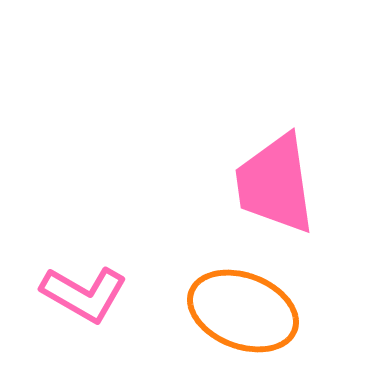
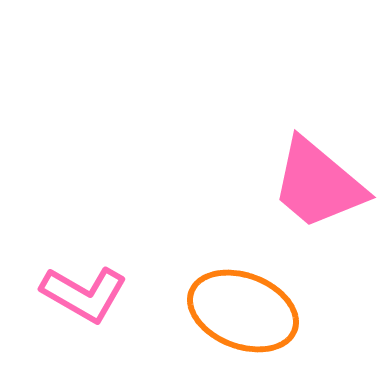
pink trapezoid: moved 43 px right; rotated 42 degrees counterclockwise
